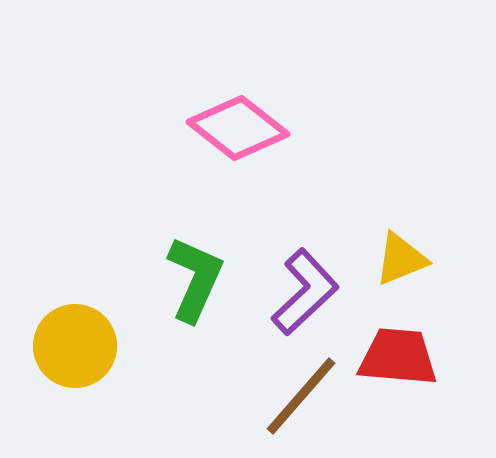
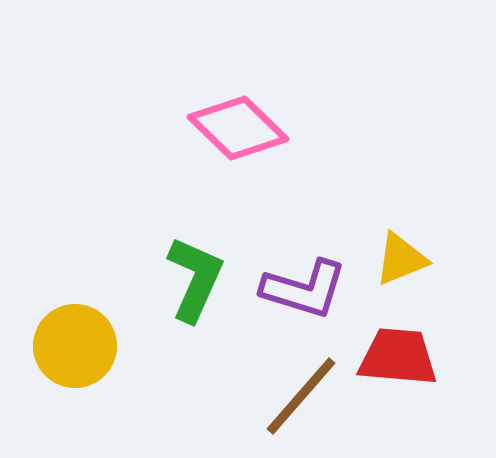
pink diamond: rotated 6 degrees clockwise
purple L-shape: moved 1 px left, 3 px up; rotated 60 degrees clockwise
